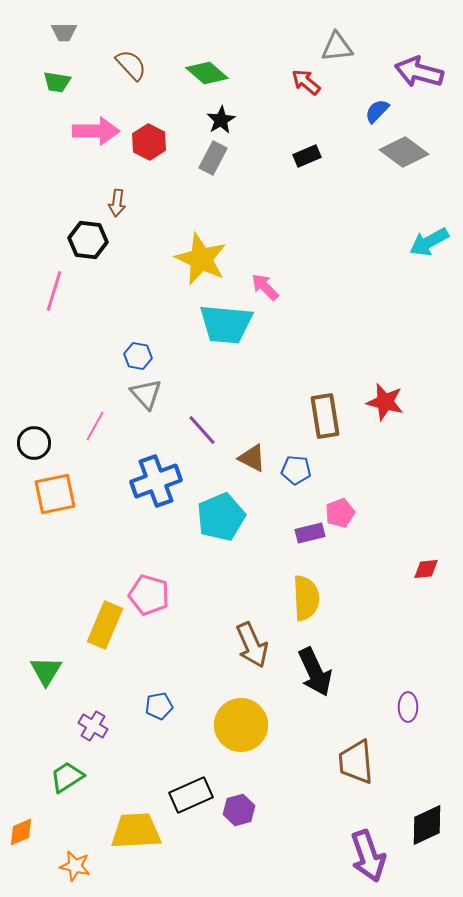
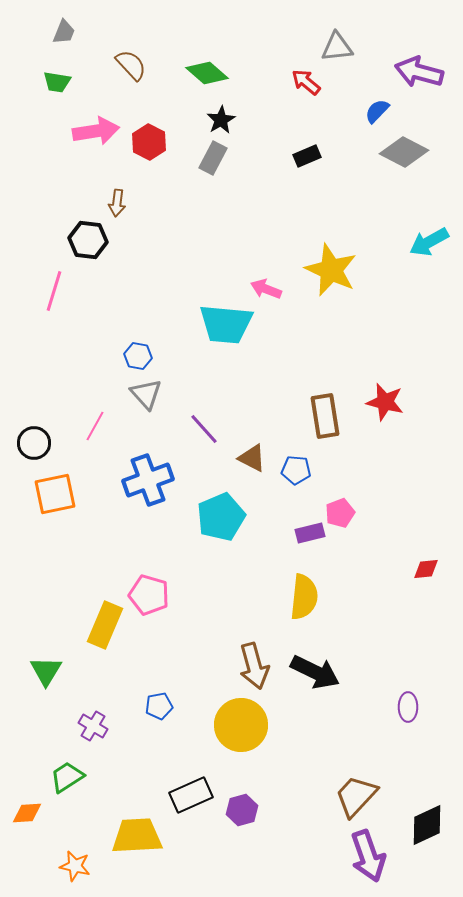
gray trapezoid at (64, 32): rotated 68 degrees counterclockwise
pink arrow at (96, 131): rotated 9 degrees counterclockwise
gray diamond at (404, 152): rotated 9 degrees counterclockwise
yellow star at (201, 259): moved 130 px right, 11 px down
pink arrow at (265, 287): moved 1 px right, 2 px down; rotated 24 degrees counterclockwise
purple line at (202, 430): moved 2 px right, 1 px up
blue cross at (156, 481): moved 8 px left, 1 px up
yellow semicircle at (306, 598): moved 2 px left, 1 px up; rotated 9 degrees clockwise
brown arrow at (252, 645): moved 2 px right, 21 px down; rotated 9 degrees clockwise
black arrow at (315, 672): rotated 39 degrees counterclockwise
brown trapezoid at (356, 762): moved 34 px down; rotated 48 degrees clockwise
purple hexagon at (239, 810): moved 3 px right
yellow trapezoid at (136, 831): moved 1 px right, 5 px down
orange diamond at (21, 832): moved 6 px right, 19 px up; rotated 20 degrees clockwise
